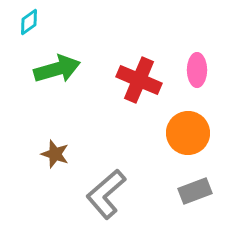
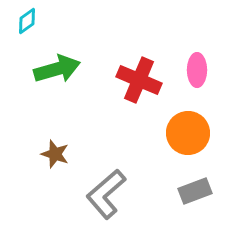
cyan diamond: moved 2 px left, 1 px up
